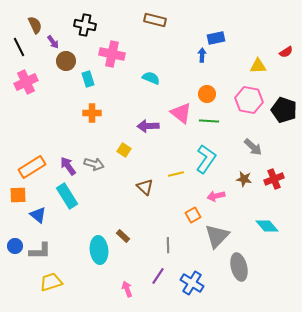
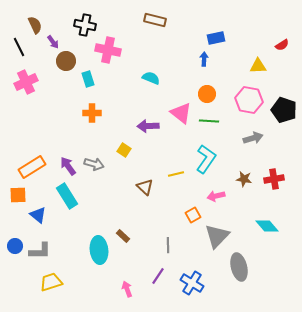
red semicircle at (286, 52): moved 4 px left, 7 px up
pink cross at (112, 54): moved 4 px left, 4 px up
blue arrow at (202, 55): moved 2 px right, 4 px down
gray arrow at (253, 147): moved 9 px up; rotated 60 degrees counterclockwise
red cross at (274, 179): rotated 12 degrees clockwise
